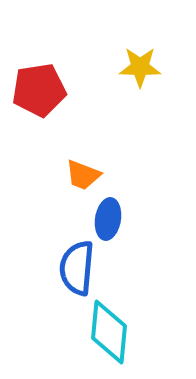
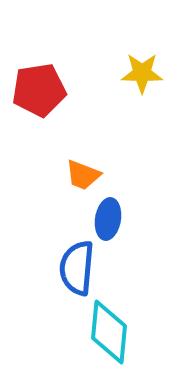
yellow star: moved 2 px right, 6 px down
